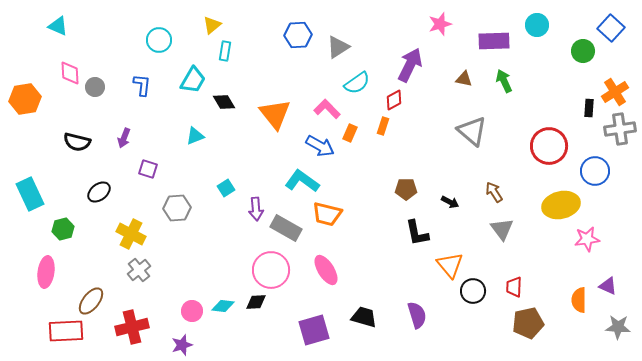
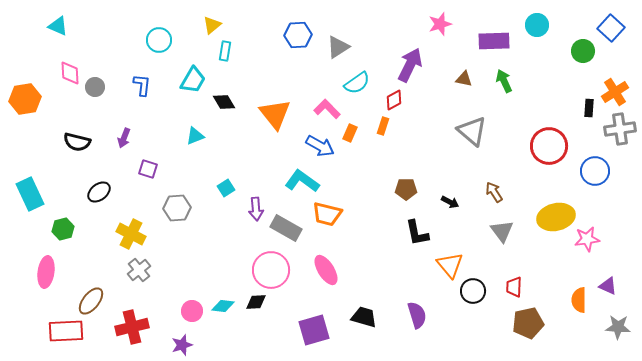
yellow ellipse at (561, 205): moved 5 px left, 12 px down
gray triangle at (502, 229): moved 2 px down
